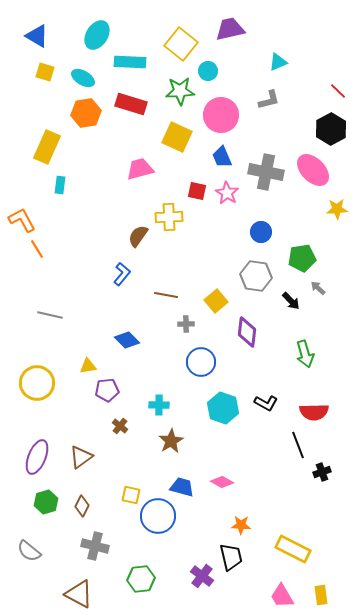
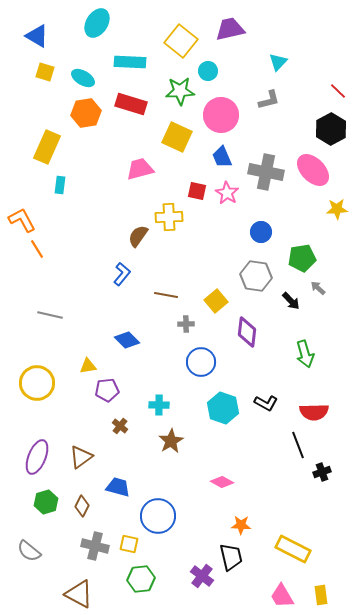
cyan ellipse at (97, 35): moved 12 px up
yellow square at (181, 44): moved 3 px up
cyan triangle at (278, 62): rotated 24 degrees counterclockwise
blue trapezoid at (182, 487): moved 64 px left
yellow square at (131, 495): moved 2 px left, 49 px down
